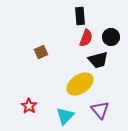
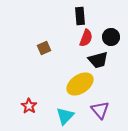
brown square: moved 3 px right, 4 px up
